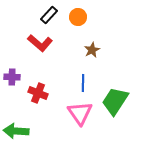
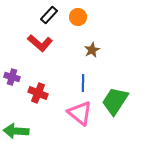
purple cross: rotated 14 degrees clockwise
pink triangle: rotated 16 degrees counterclockwise
